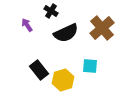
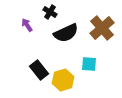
black cross: moved 1 px left, 1 px down
cyan square: moved 1 px left, 2 px up
